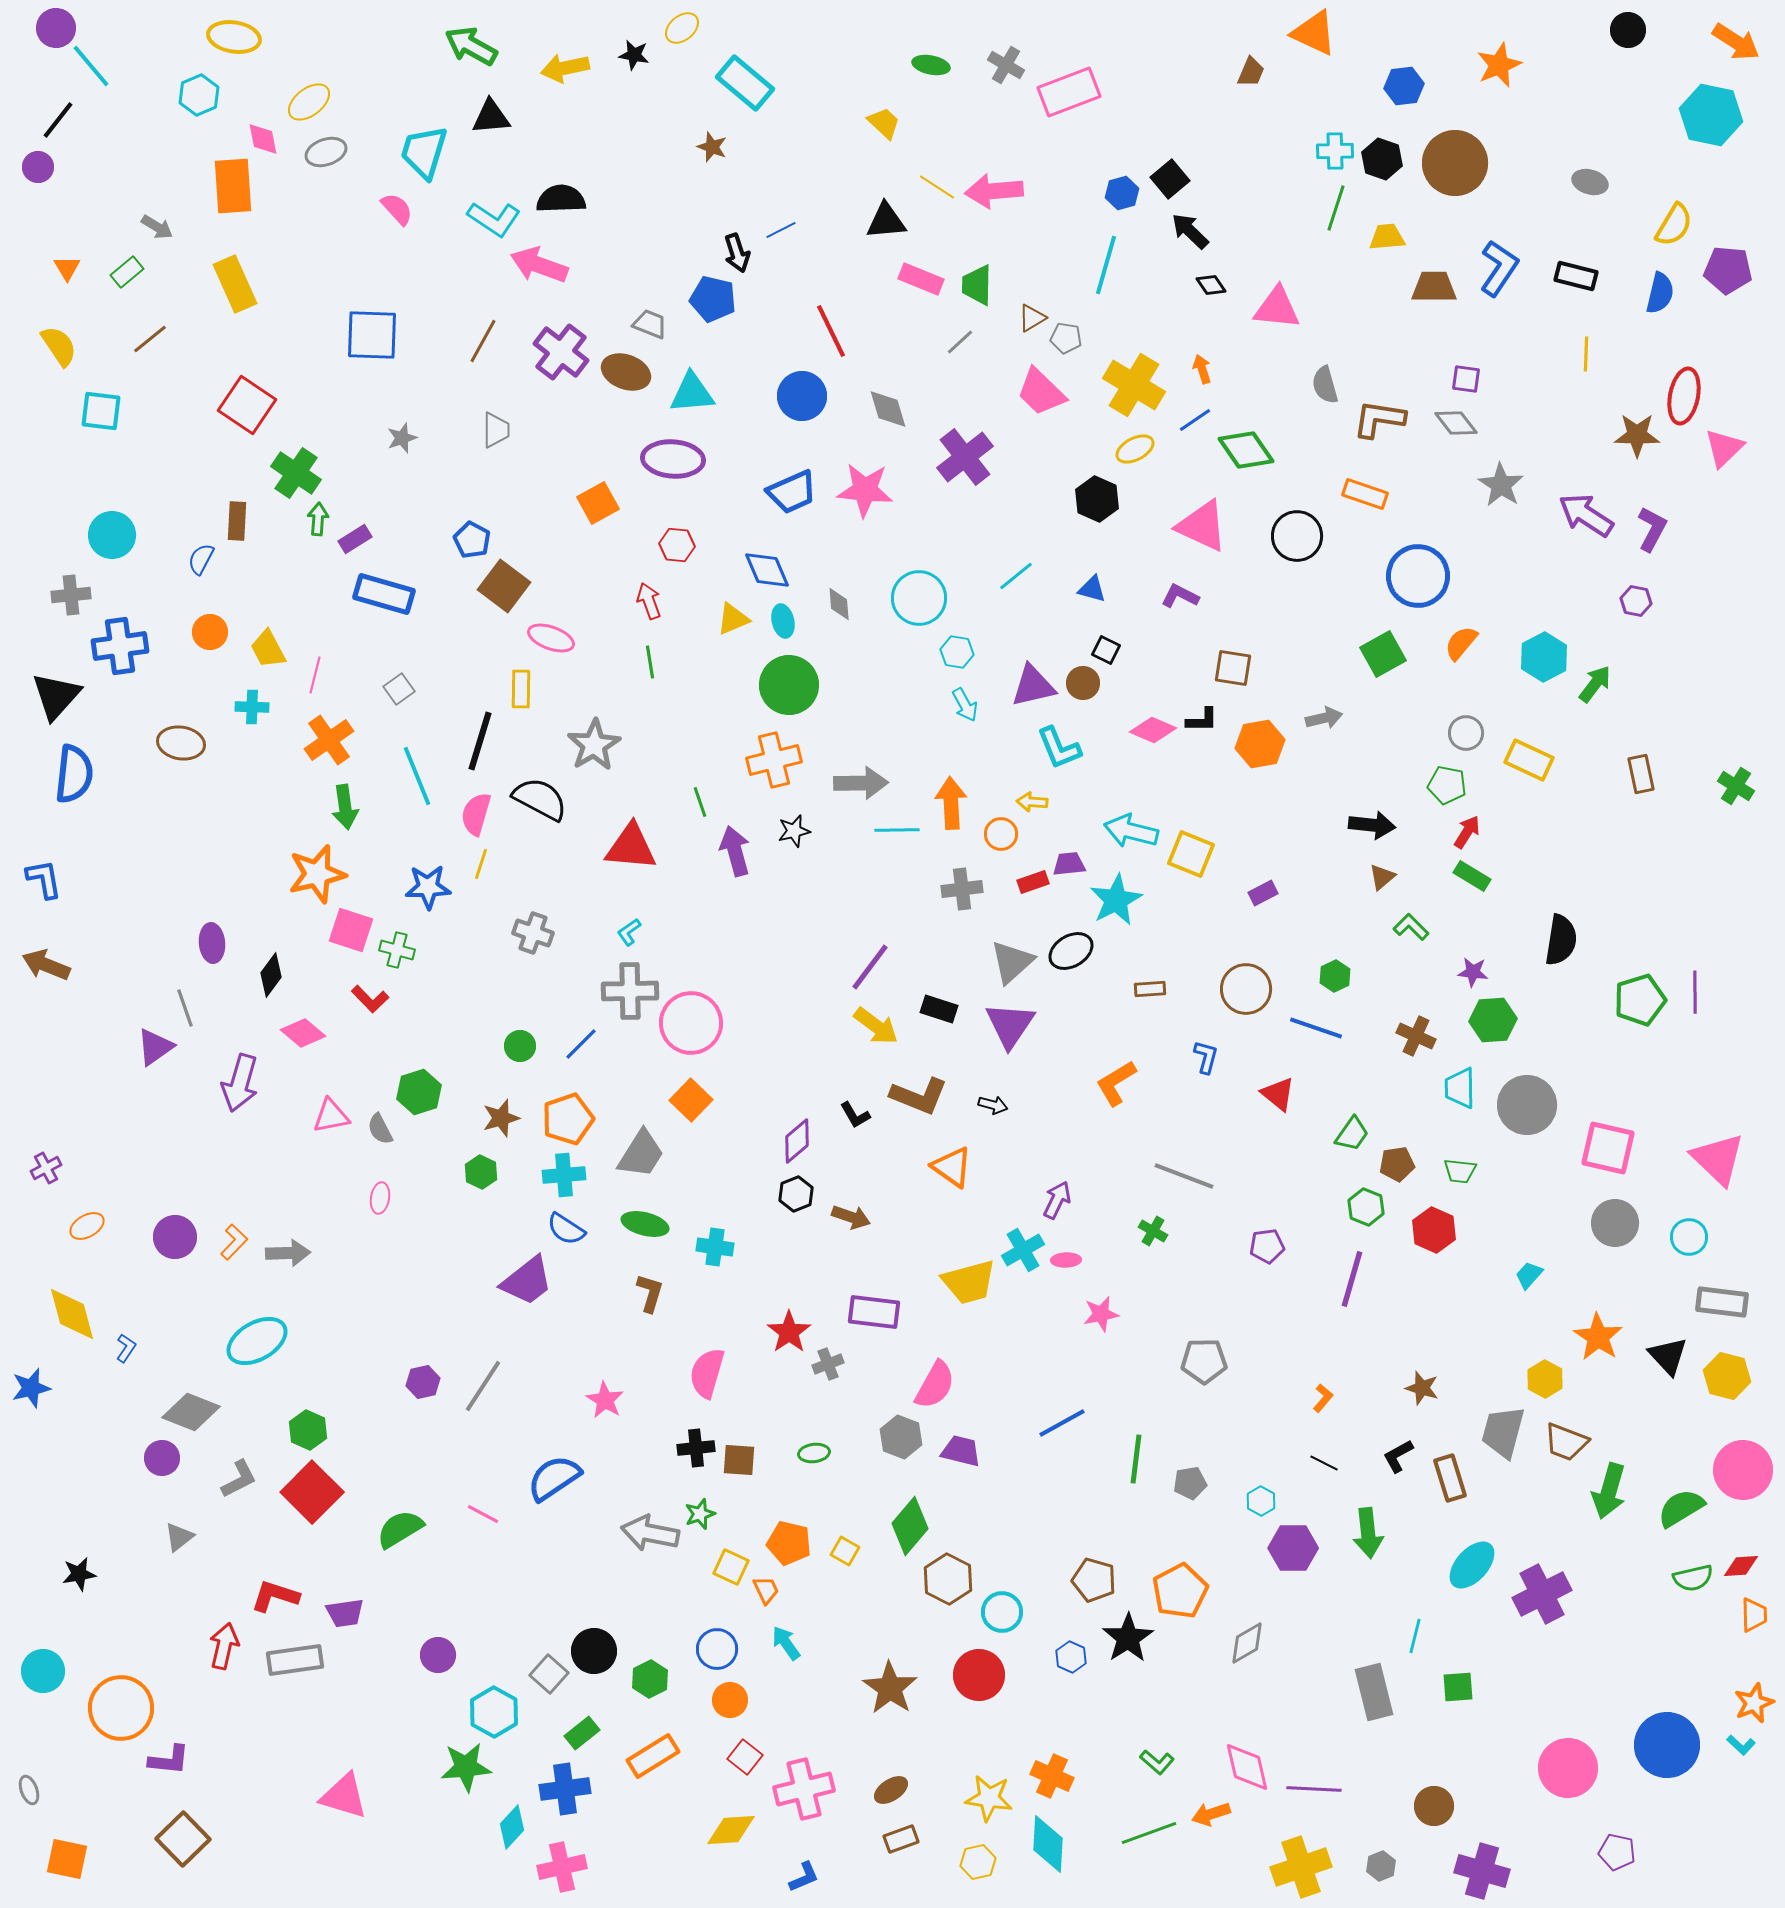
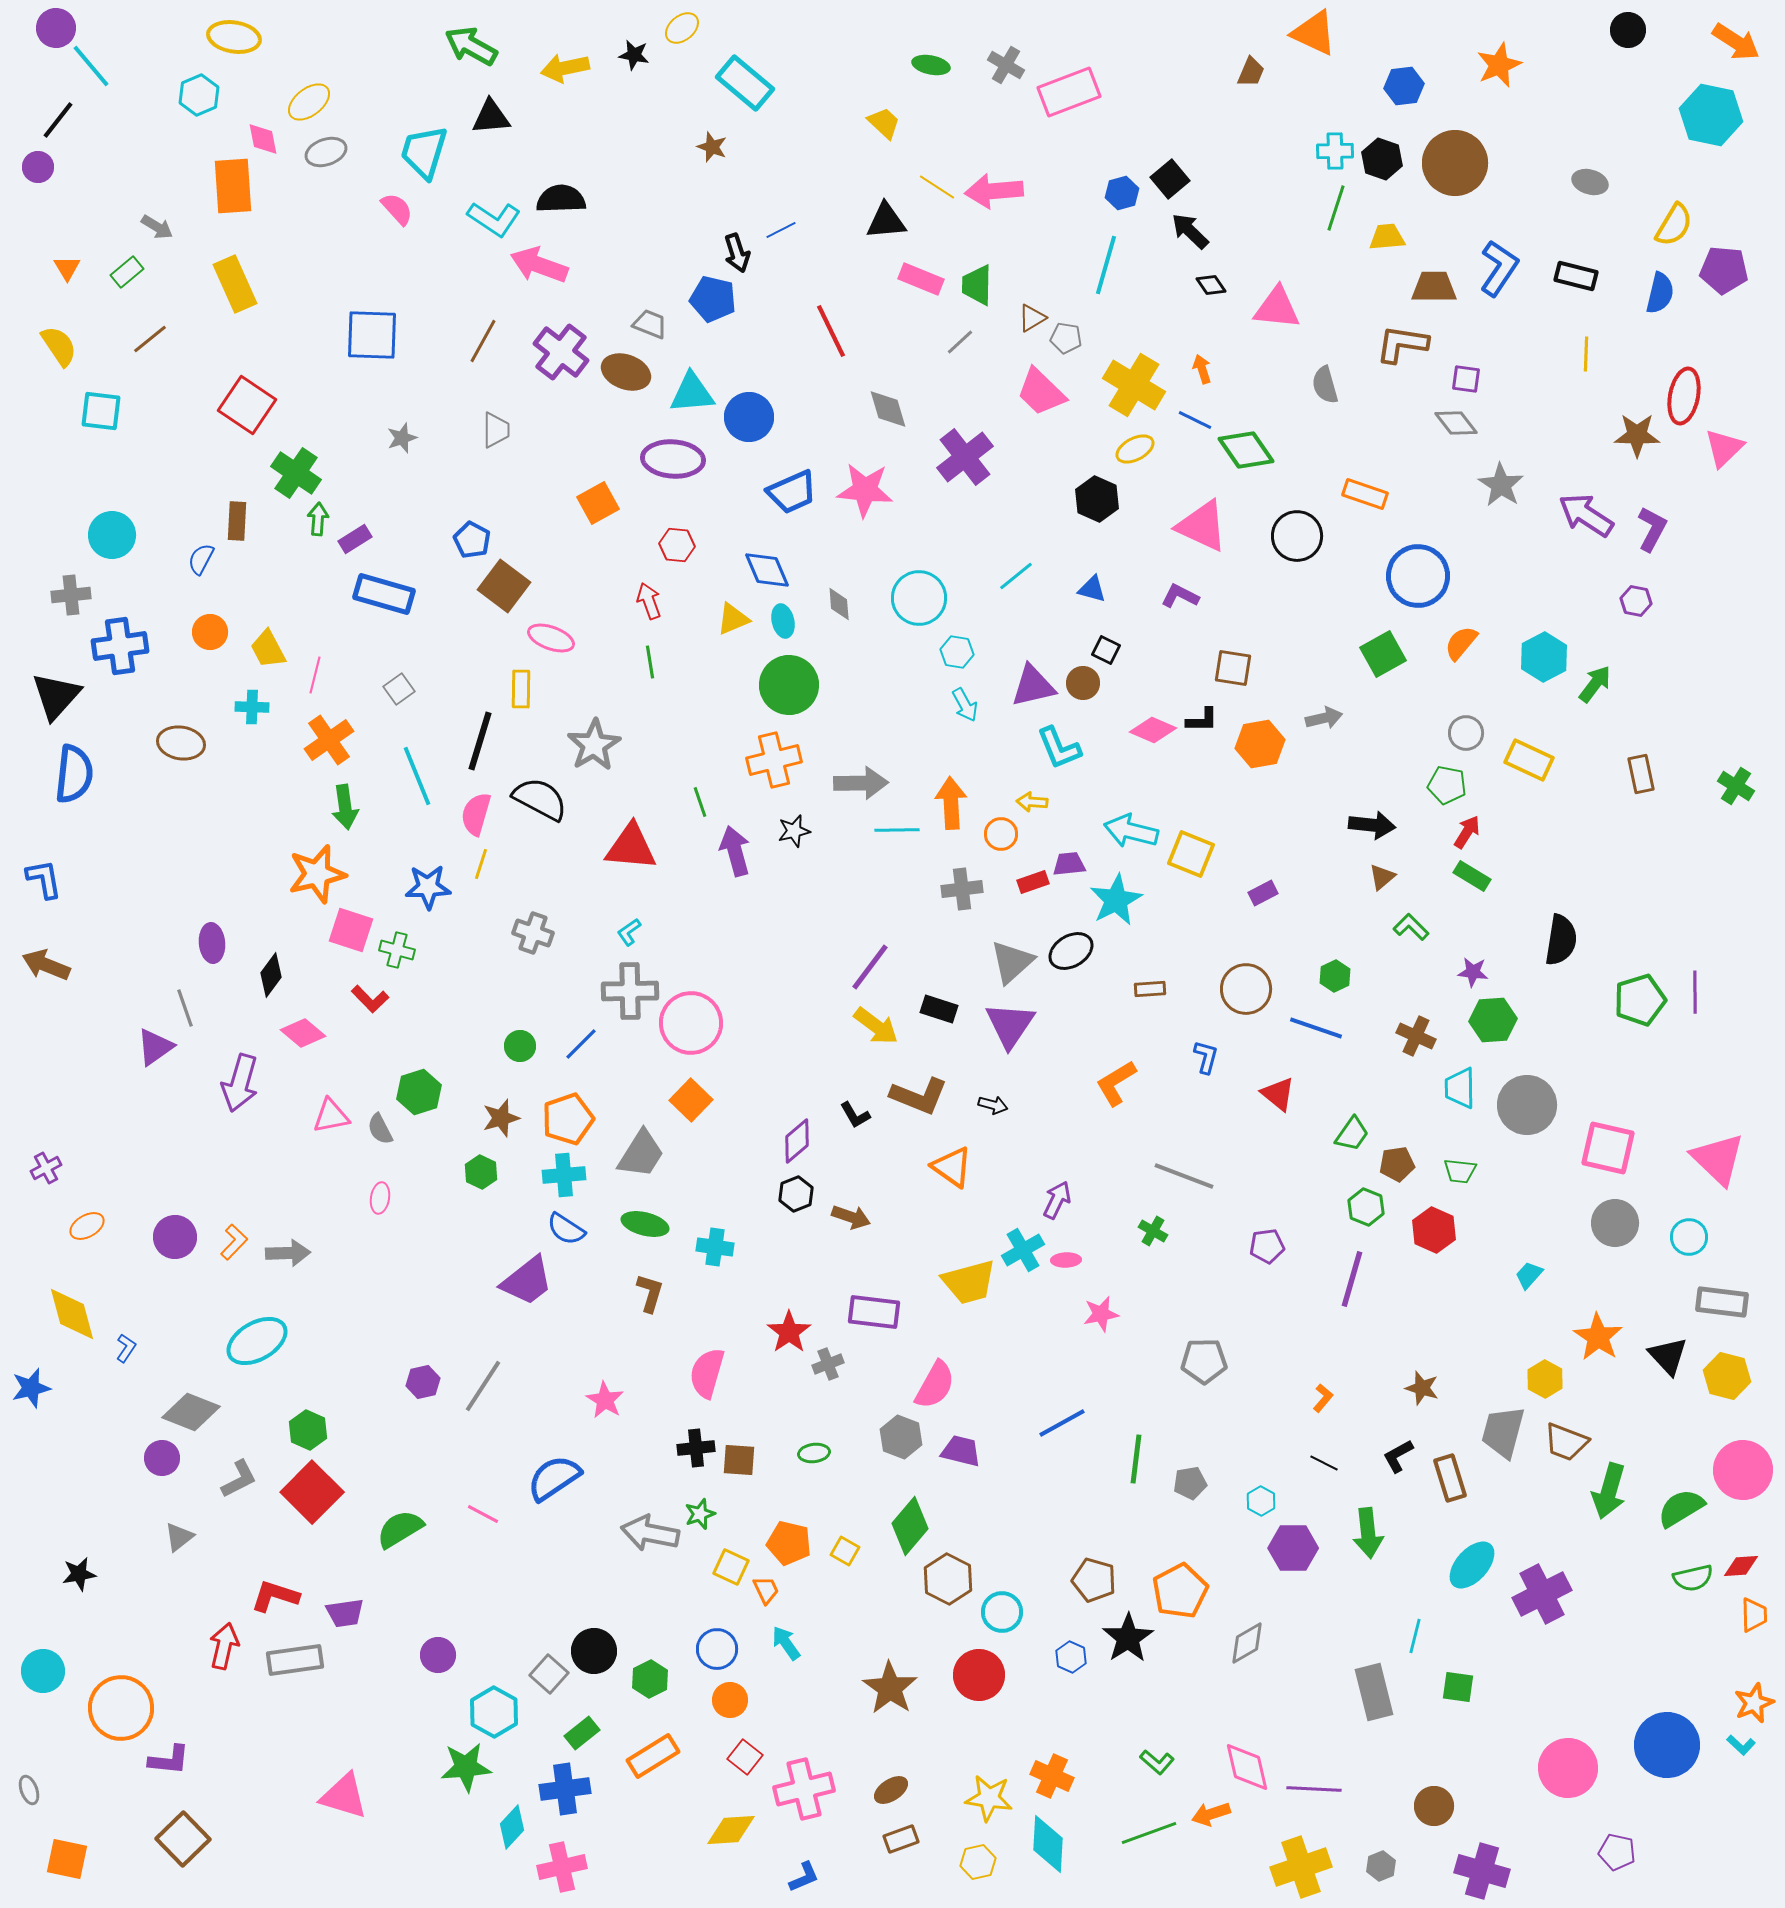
purple pentagon at (1728, 270): moved 4 px left
blue circle at (802, 396): moved 53 px left, 21 px down
brown L-shape at (1379, 419): moved 23 px right, 75 px up
blue line at (1195, 420): rotated 60 degrees clockwise
green square at (1458, 1687): rotated 12 degrees clockwise
